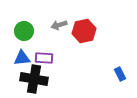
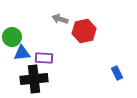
gray arrow: moved 1 px right, 6 px up; rotated 35 degrees clockwise
green circle: moved 12 px left, 6 px down
blue triangle: moved 5 px up
blue rectangle: moved 3 px left, 1 px up
black cross: rotated 16 degrees counterclockwise
